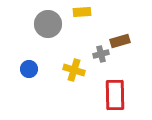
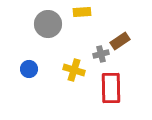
brown rectangle: rotated 18 degrees counterclockwise
red rectangle: moved 4 px left, 7 px up
